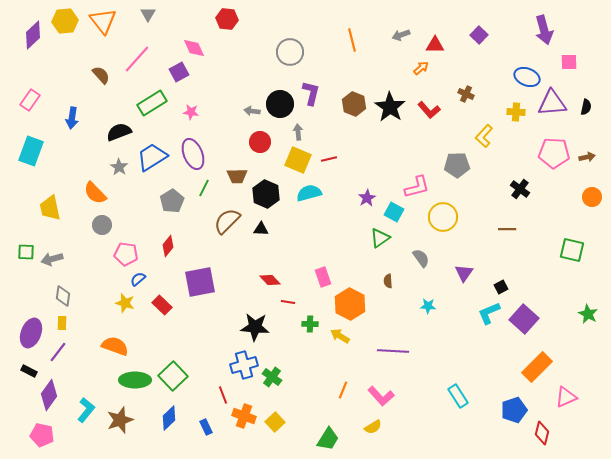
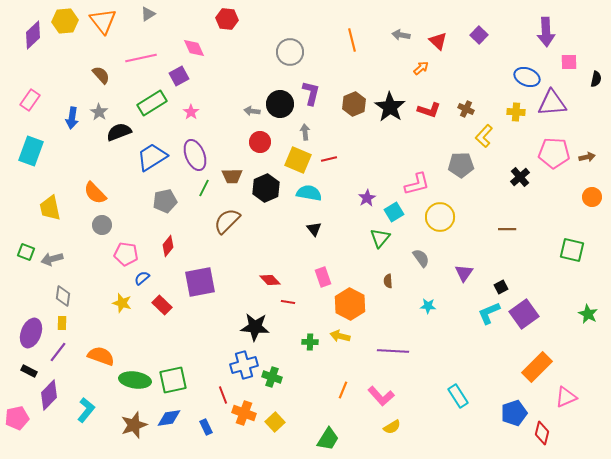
gray triangle at (148, 14): rotated 28 degrees clockwise
purple arrow at (544, 30): moved 2 px right, 2 px down; rotated 12 degrees clockwise
gray arrow at (401, 35): rotated 30 degrees clockwise
red triangle at (435, 45): moved 3 px right, 4 px up; rotated 42 degrees clockwise
pink line at (137, 59): moved 4 px right, 1 px up; rotated 36 degrees clockwise
purple square at (179, 72): moved 4 px down
brown cross at (466, 94): moved 15 px down
brown hexagon at (354, 104): rotated 15 degrees clockwise
black semicircle at (586, 107): moved 10 px right, 28 px up
red L-shape at (429, 110): rotated 30 degrees counterclockwise
pink star at (191, 112): rotated 28 degrees clockwise
gray arrow at (298, 132): moved 7 px right
purple ellipse at (193, 154): moved 2 px right, 1 px down
gray pentagon at (457, 165): moved 4 px right
gray star at (119, 167): moved 20 px left, 55 px up
brown trapezoid at (237, 176): moved 5 px left
pink L-shape at (417, 187): moved 3 px up
black cross at (520, 189): moved 12 px up; rotated 12 degrees clockwise
cyan semicircle at (309, 193): rotated 25 degrees clockwise
black hexagon at (266, 194): moved 6 px up; rotated 12 degrees clockwise
gray pentagon at (172, 201): moved 7 px left; rotated 20 degrees clockwise
cyan square at (394, 212): rotated 30 degrees clockwise
yellow circle at (443, 217): moved 3 px left
black triangle at (261, 229): moved 53 px right; rotated 49 degrees clockwise
green triangle at (380, 238): rotated 15 degrees counterclockwise
green square at (26, 252): rotated 18 degrees clockwise
blue semicircle at (138, 279): moved 4 px right, 1 px up
yellow star at (125, 303): moved 3 px left
purple square at (524, 319): moved 5 px up; rotated 12 degrees clockwise
green cross at (310, 324): moved 18 px down
yellow arrow at (340, 336): rotated 18 degrees counterclockwise
orange semicircle at (115, 346): moved 14 px left, 10 px down
green square at (173, 376): moved 4 px down; rotated 32 degrees clockwise
green cross at (272, 377): rotated 18 degrees counterclockwise
green ellipse at (135, 380): rotated 8 degrees clockwise
purple diamond at (49, 395): rotated 8 degrees clockwise
blue pentagon at (514, 410): moved 3 px down
orange cross at (244, 416): moved 3 px up
blue diamond at (169, 418): rotated 35 degrees clockwise
brown star at (120, 420): moved 14 px right, 5 px down
yellow semicircle at (373, 427): moved 19 px right
pink pentagon at (42, 435): moved 25 px left, 17 px up; rotated 25 degrees counterclockwise
